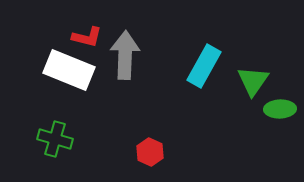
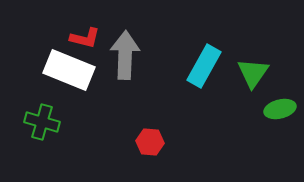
red L-shape: moved 2 px left, 1 px down
green triangle: moved 8 px up
green ellipse: rotated 12 degrees counterclockwise
green cross: moved 13 px left, 17 px up
red hexagon: moved 10 px up; rotated 20 degrees counterclockwise
